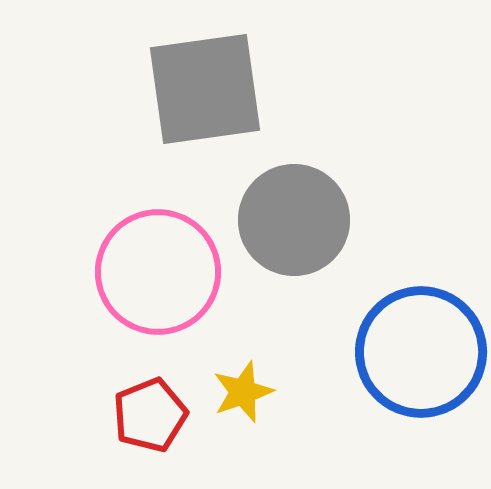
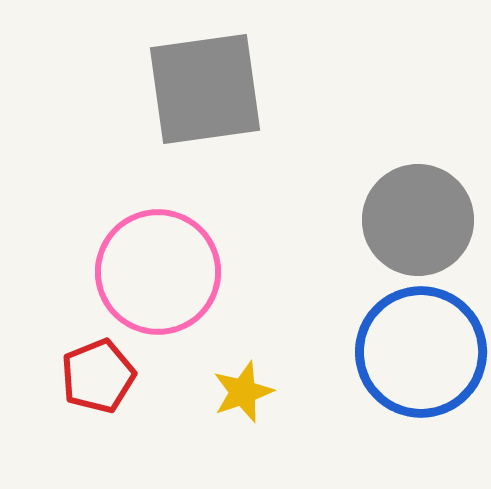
gray circle: moved 124 px right
red pentagon: moved 52 px left, 39 px up
